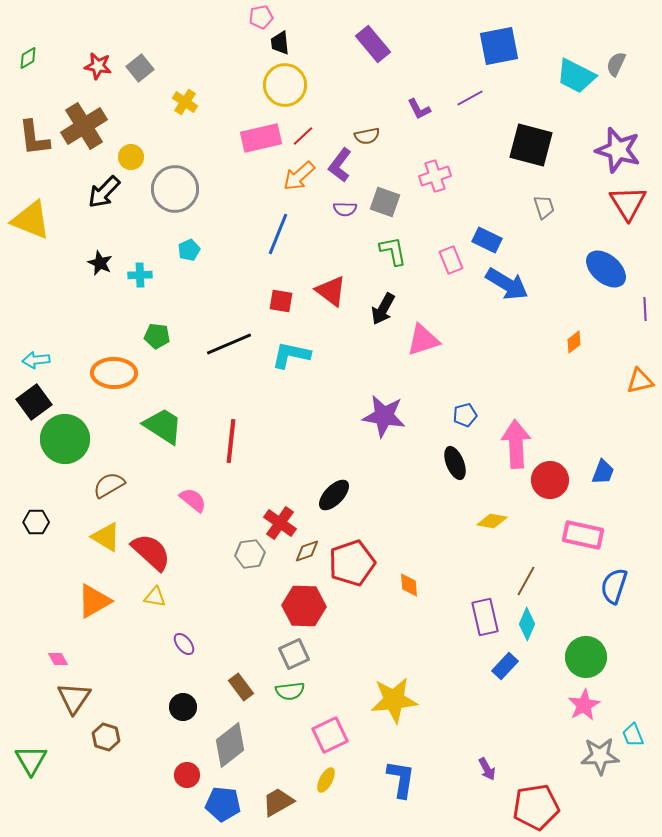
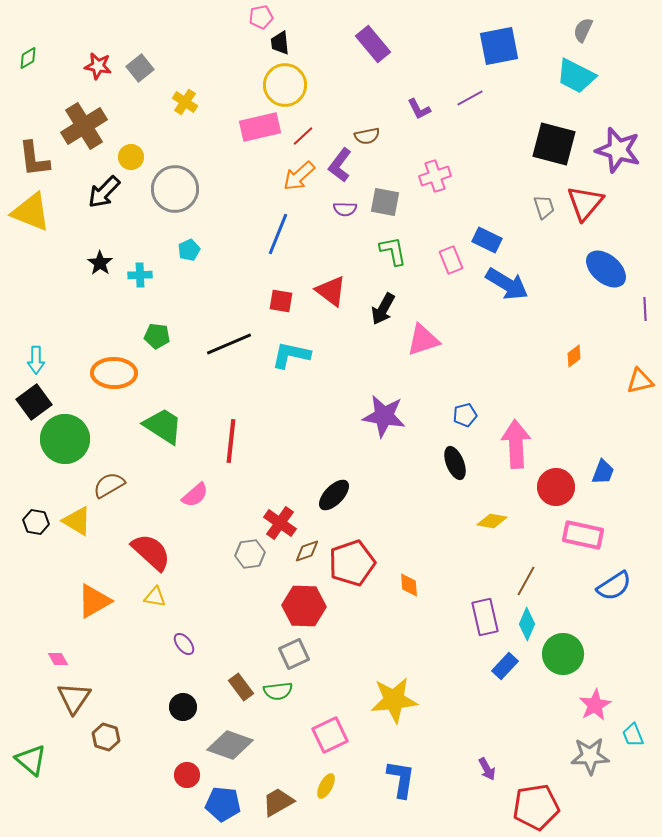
gray semicircle at (616, 64): moved 33 px left, 34 px up
brown L-shape at (34, 138): moved 21 px down
pink rectangle at (261, 138): moved 1 px left, 11 px up
black square at (531, 145): moved 23 px right, 1 px up
gray square at (385, 202): rotated 8 degrees counterclockwise
red triangle at (628, 203): moved 43 px left; rotated 12 degrees clockwise
yellow triangle at (31, 220): moved 8 px up
black star at (100, 263): rotated 10 degrees clockwise
orange diamond at (574, 342): moved 14 px down
cyan arrow at (36, 360): rotated 84 degrees counterclockwise
red circle at (550, 480): moved 6 px right, 7 px down
pink semicircle at (193, 500): moved 2 px right, 5 px up; rotated 100 degrees clockwise
black hexagon at (36, 522): rotated 10 degrees clockwise
yellow triangle at (106, 537): moved 29 px left, 16 px up
blue semicircle at (614, 586): rotated 141 degrees counterclockwise
green circle at (586, 657): moved 23 px left, 3 px up
green semicircle at (290, 691): moved 12 px left
pink star at (584, 705): moved 11 px right
gray diamond at (230, 745): rotated 57 degrees clockwise
gray star at (600, 756): moved 10 px left
green triangle at (31, 760): rotated 20 degrees counterclockwise
yellow ellipse at (326, 780): moved 6 px down
